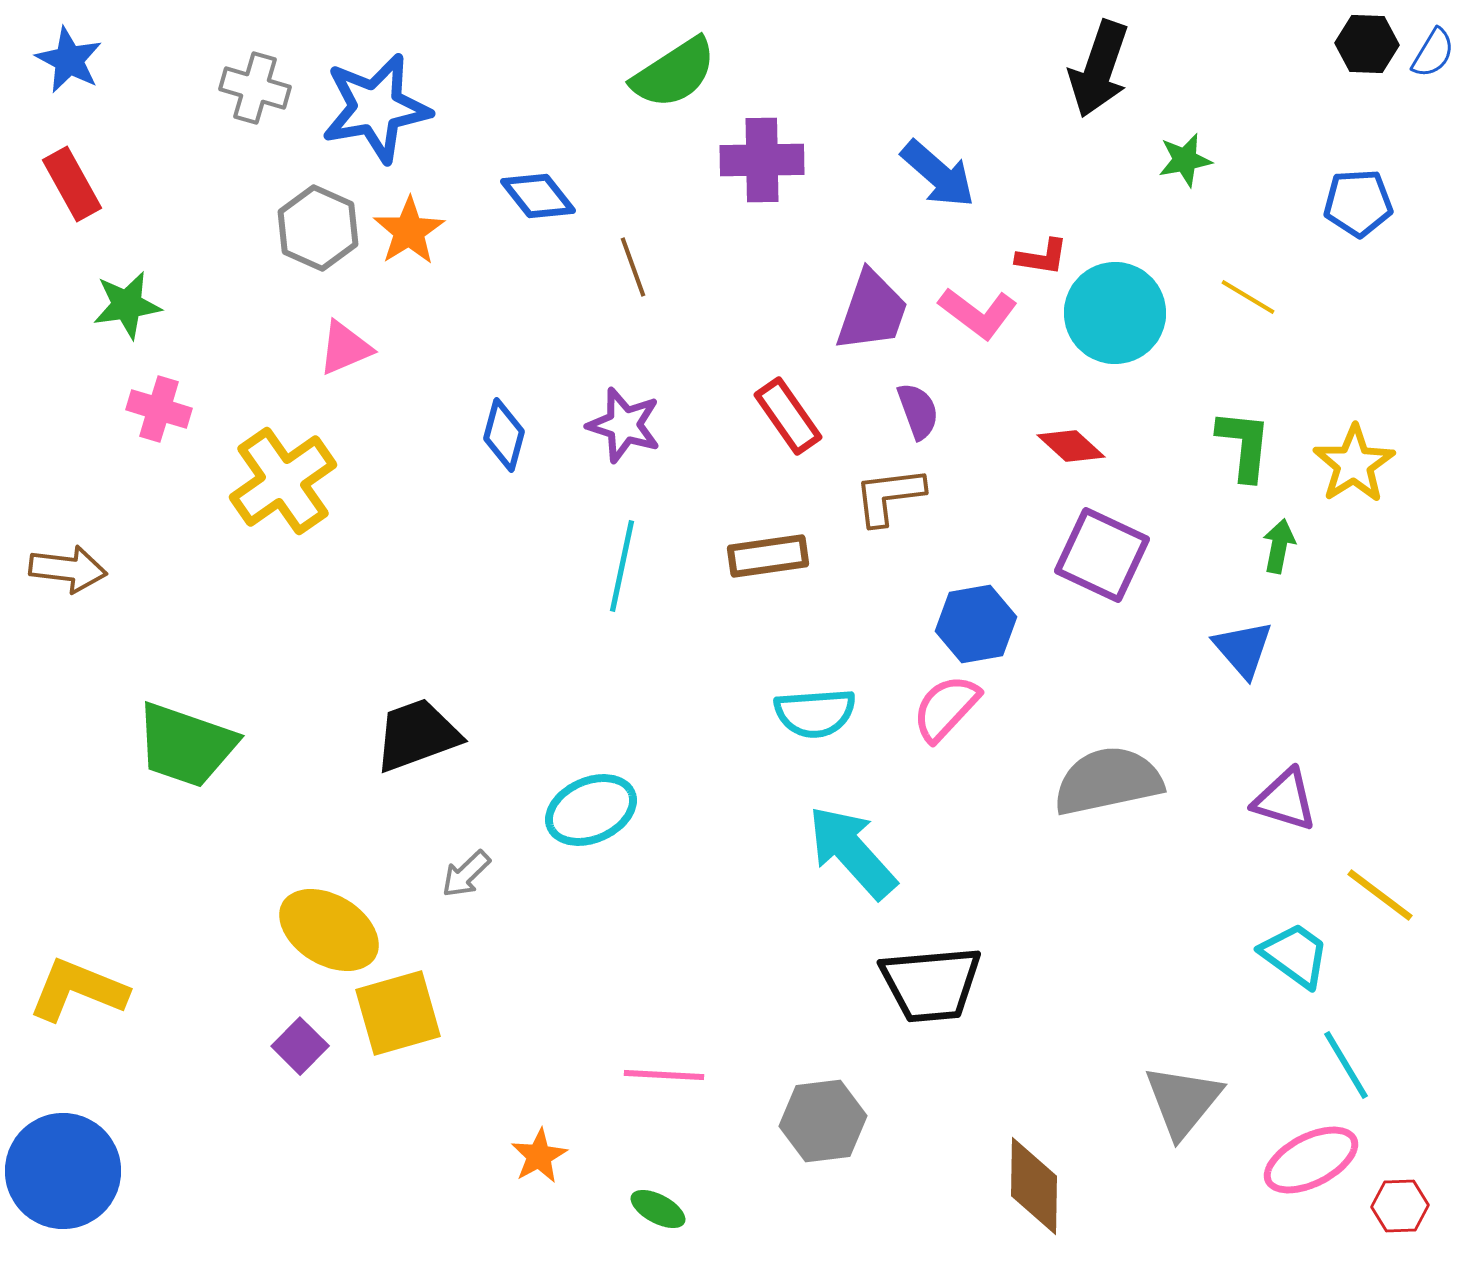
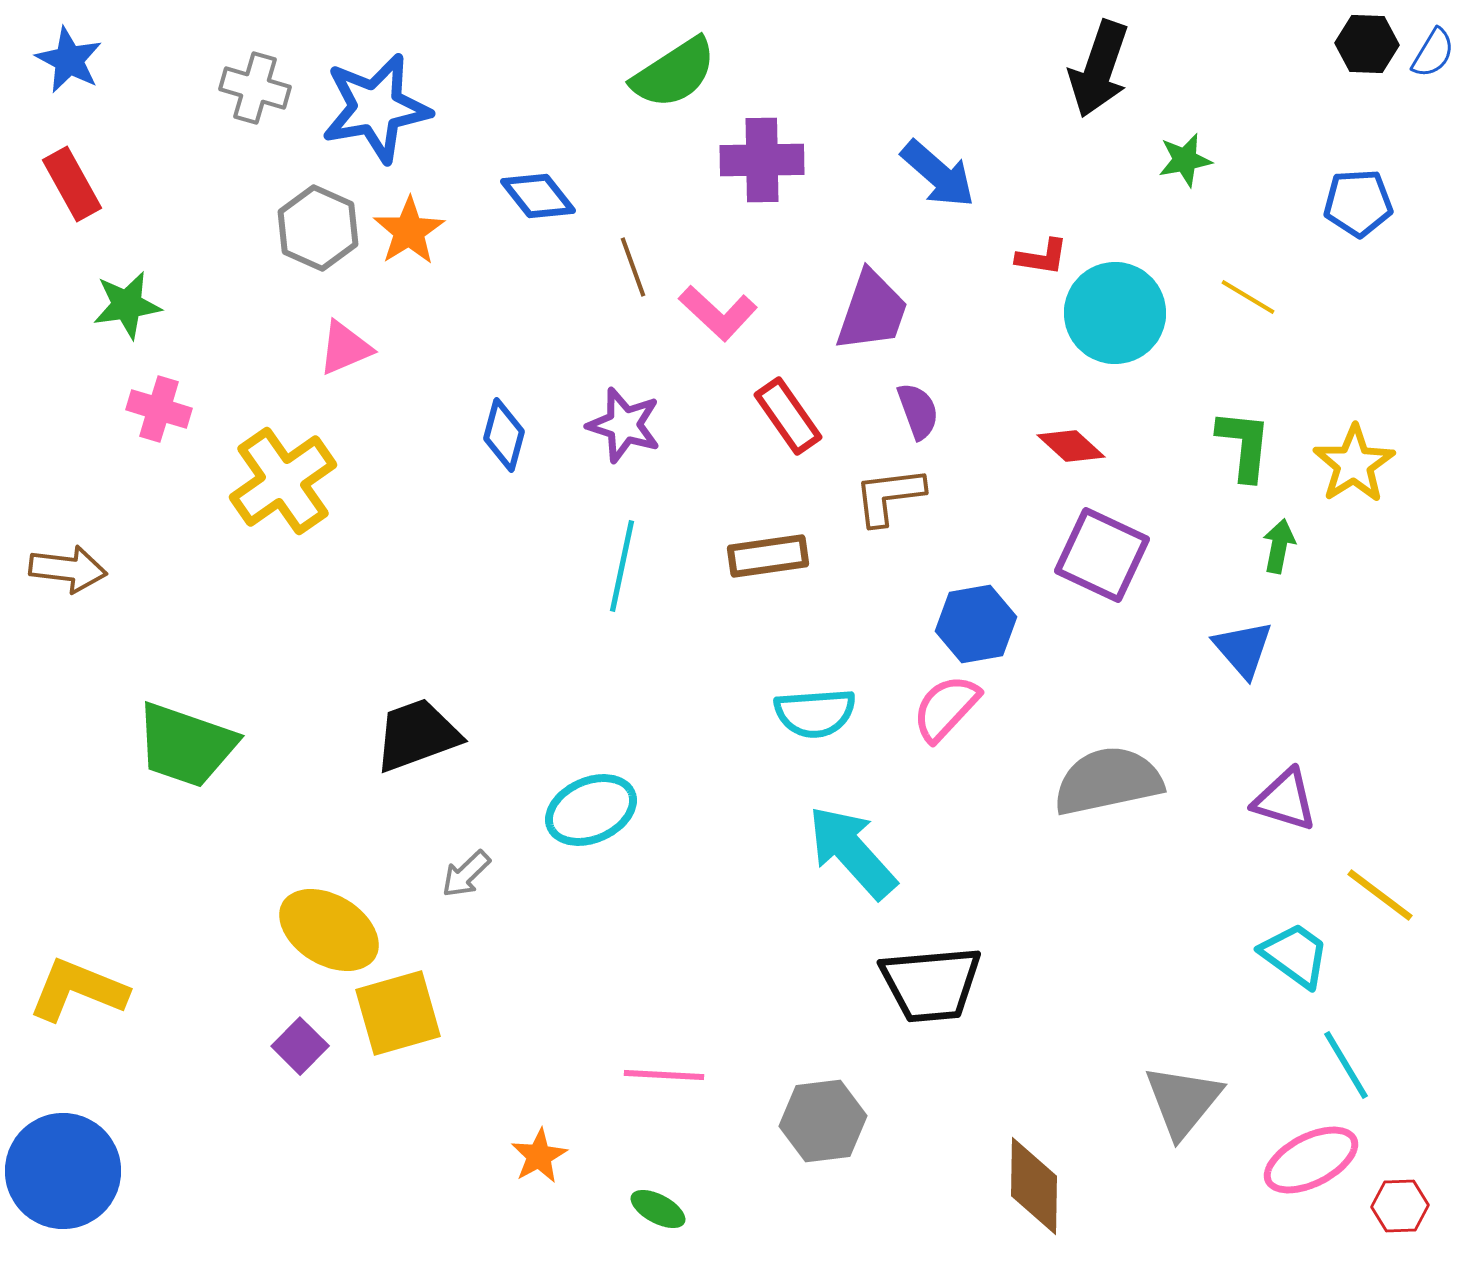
pink L-shape at (978, 313): moved 260 px left; rotated 6 degrees clockwise
